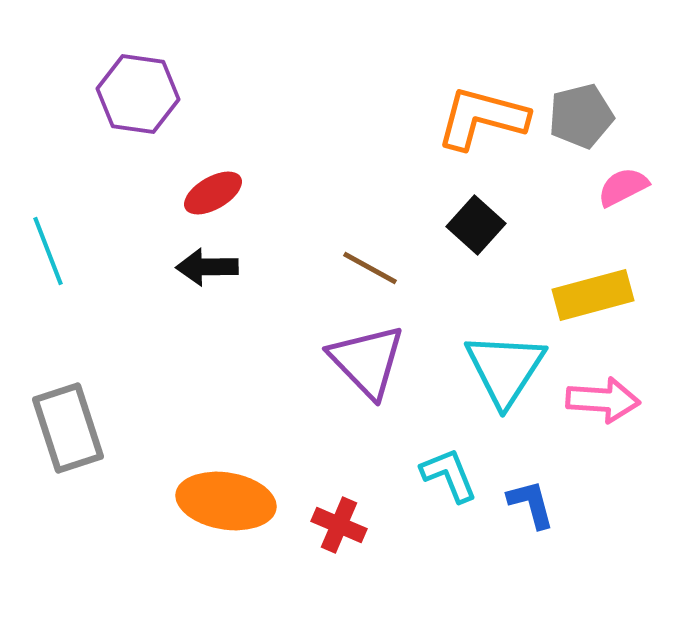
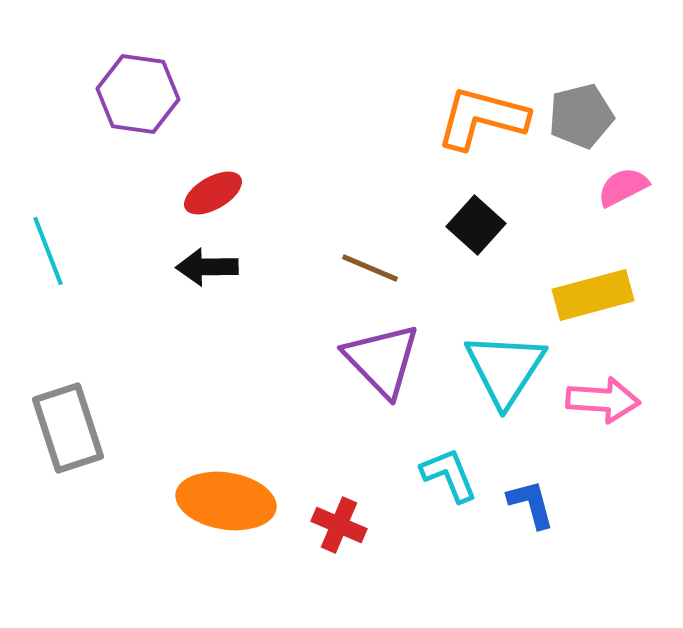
brown line: rotated 6 degrees counterclockwise
purple triangle: moved 15 px right, 1 px up
